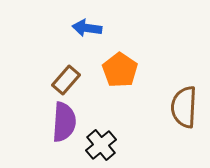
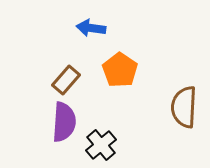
blue arrow: moved 4 px right
